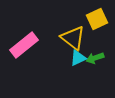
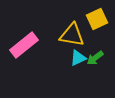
yellow triangle: moved 1 px left, 3 px up; rotated 28 degrees counterclockwise
green arrow: rotated 18 degrees counterclockwise
